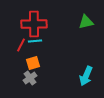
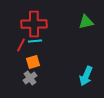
orange square: moved 1 px up
